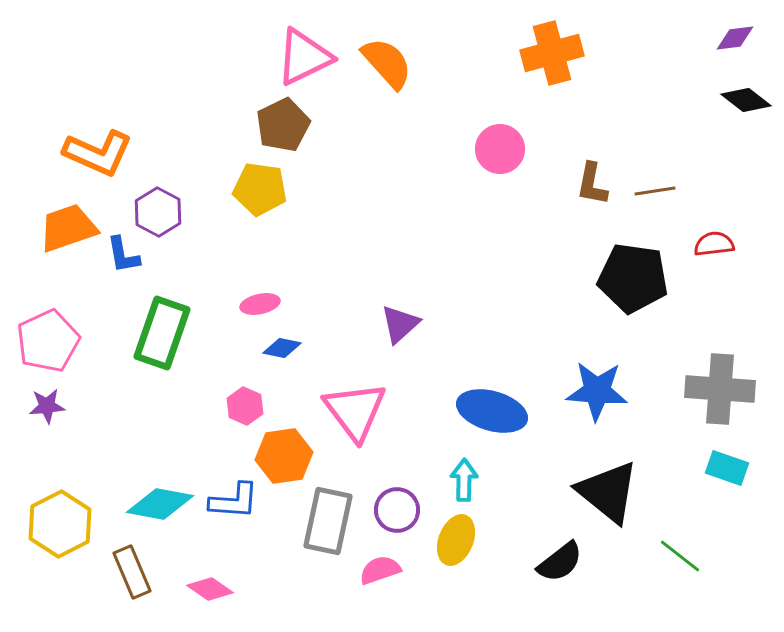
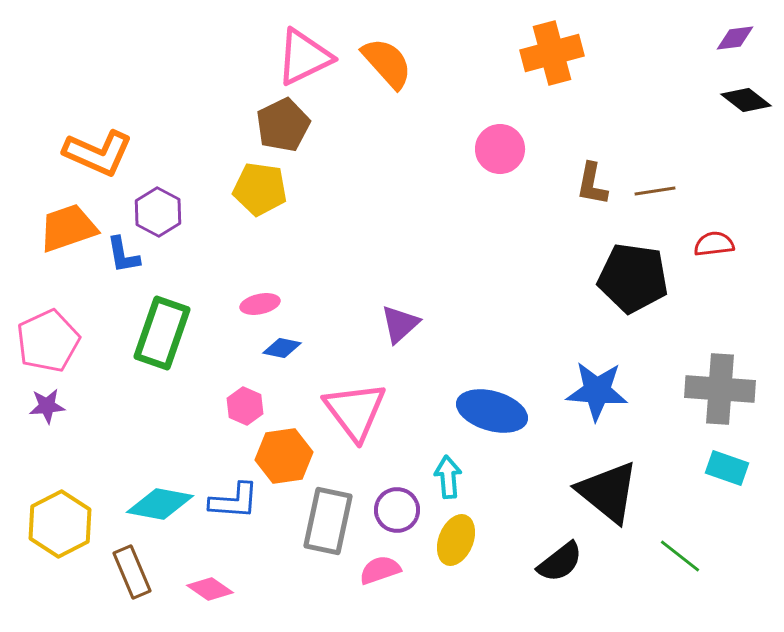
cyan arrow at (464, 480): moved 16 px left, 3 px up; rotated 6 degrees counterclockwise
